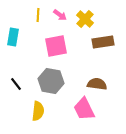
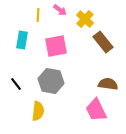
pink arrow: moved 5 px up
cyan rectangle: moved 9 px right, 3 px down
brown rectangle: rotated 60 degrees clockwise
brown semicircle: moved 11 px right
pink trapezoid: moved 12 px right, 1 px down
